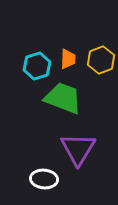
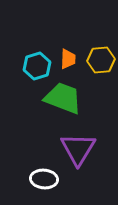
yellow hexagon: rotated 16 degrees clockwise
